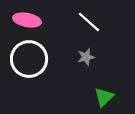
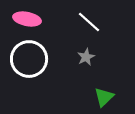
pink ellipse: moved 1 px up
gray star: rotated 12 degrees counterclockwise
